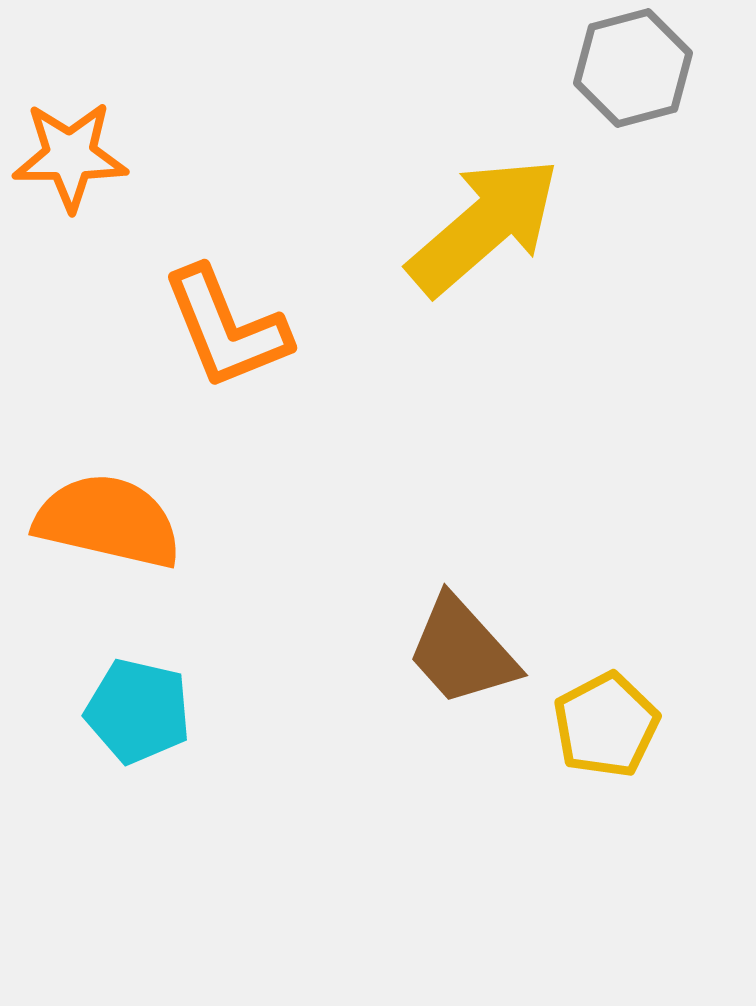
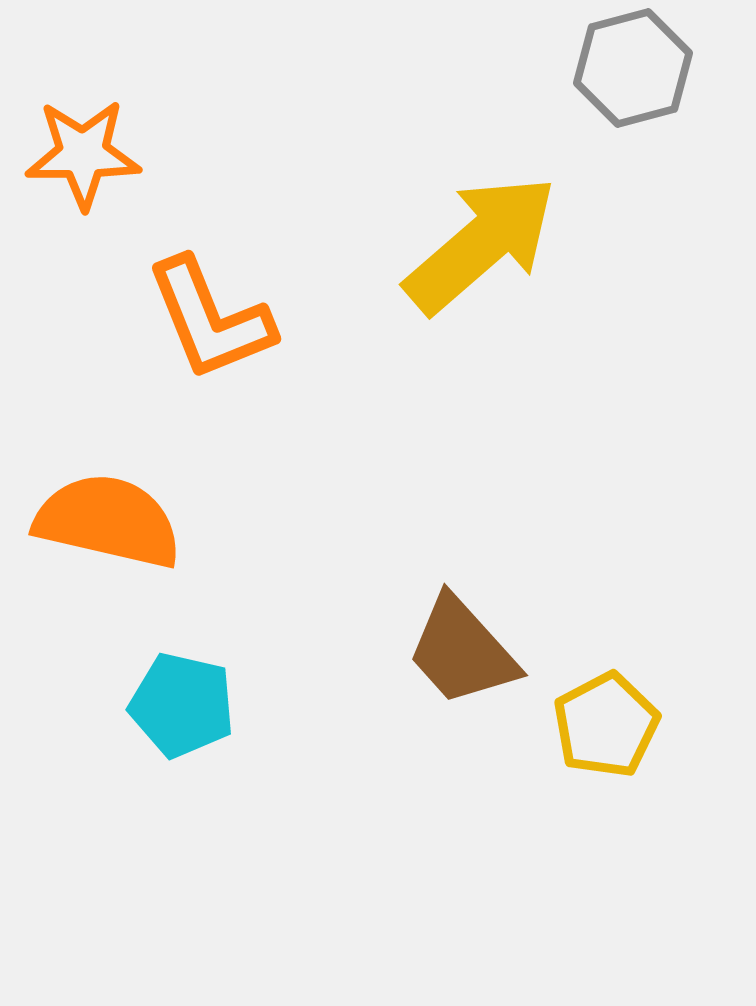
orange star: moved 13 px right, 2 px up
yellow arrow: moved 3 px left, 18 px down
orange L-shape: moved 16 px left, 9 px up
cyan pentagon: moved 44 px right, 6 px up
